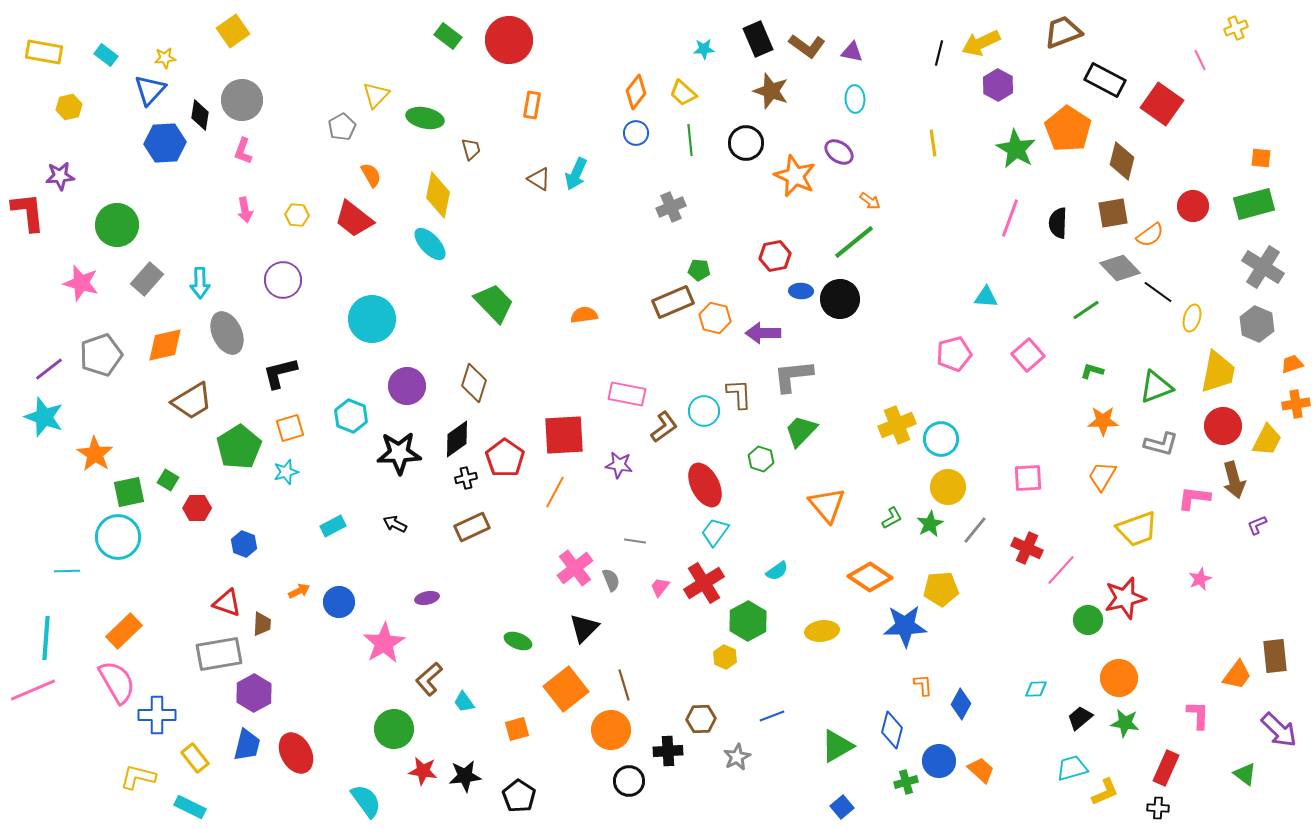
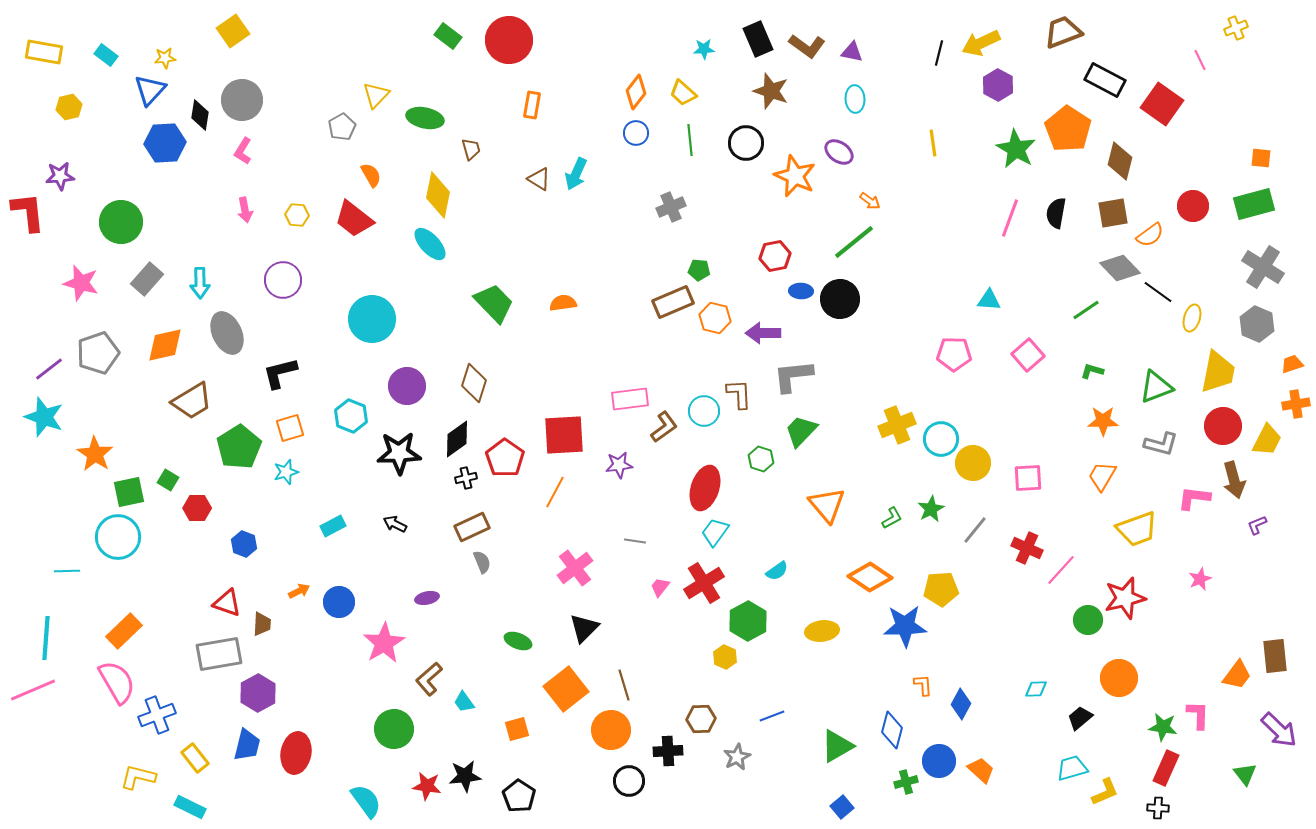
pink L-shape at (243, 151): rotated 12 degrees clockwise
brown diamond at (1122, 161): moved 2 px left
black semicircle at (1058, 223): moved 2 px left, 10 px up; rotated 8 degrees clockwise
green circle at (117, 225): moved 4 px right, 3 px up
cyan triangle at (986, 297): moved 3 px right, 3 px down
orange semicircle at (584, 315): moved 21 px left, 12 px up
pink pentagon at (954, 354): rotated 16 degrees clockwise
gray pentagon at (101, 355): moved 3 px left, 2 px up
pink rectangle at (627, 394): moved 3 px right, 5 px down; rotated 18 degrees counterclockwise
purple star at (619, 465): rotated 16 degrees counterclockwise
red ellipse at (705, 485): moved 3 px down; rotated 45 degrees clockwise
yellow circle at (948, 487): moved 25 px right, 24 px up
green star at (930, 524): moved 1 px right, 15 px up
gray semicircle at (611, 580): moved 129 px left, 18 px up
purple hexagon at (254, 693): moved 4 px right
blue cross at (157, 715): rotated 21 degrees counterclockwise
green star at (1125, 723): moved 38 px right, 4 px down
red ellipse at (296, 753): rotated 39 degrees clockwise
red star at (423, 771): moved 4 px right, 15 px down
green triangle at (1245, 774): rotated 15 degrees clockwise
